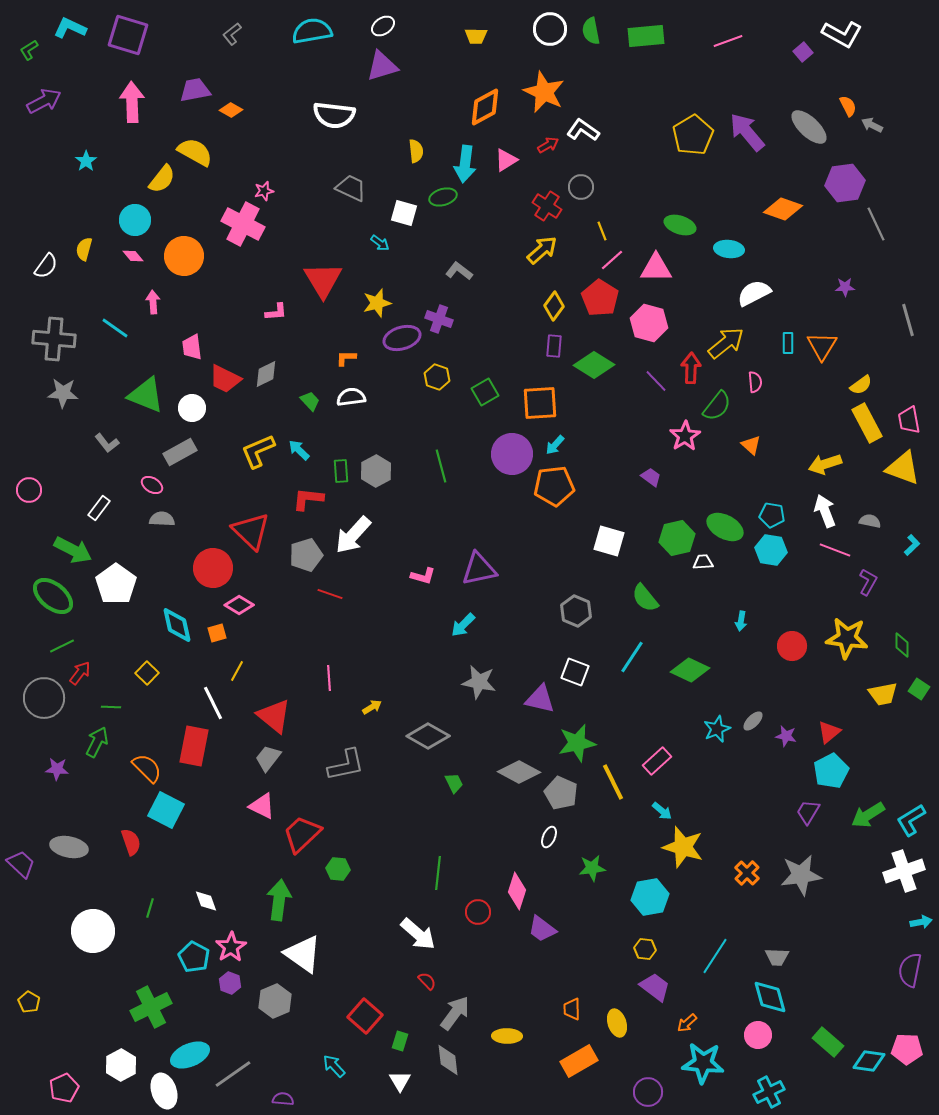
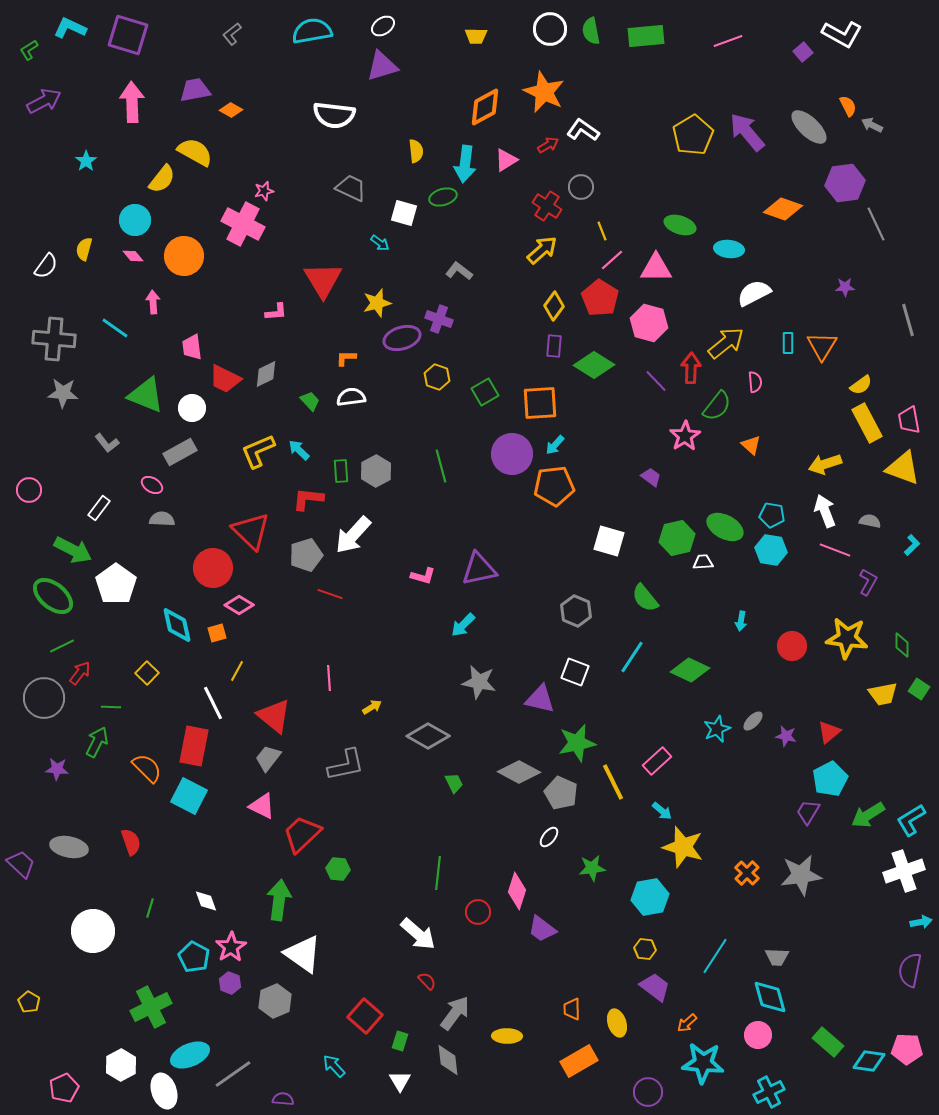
cyan pentagon at (831, 771): moved 1 px left, 8 px down
cyan square at (166, 810): moved 23 px right, 14 px up
white ellipse at (549, 837): rotated 15 degrees clockwise
